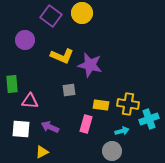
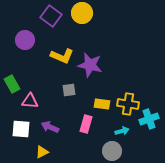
green rectangle: rotated 24 degrees counterclockwise
yellow rectangle: moved 1 px right, 1 px up
